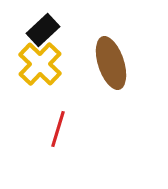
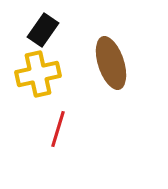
black rectangle: rotated 12 degrees counterclockwise
yellow cross: moved 2 px left, 10 px down; rotated 33 degrees clockwise
